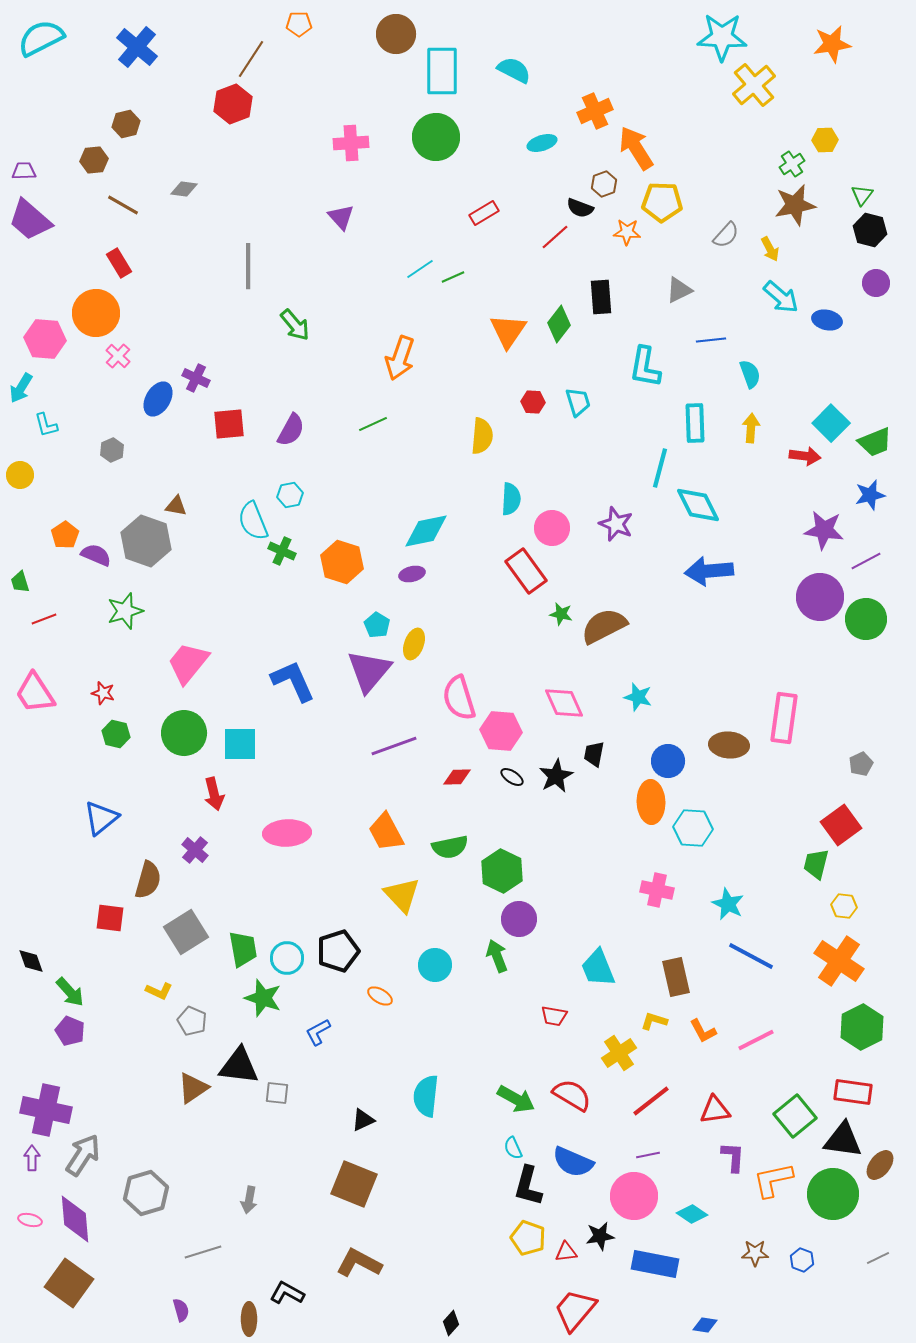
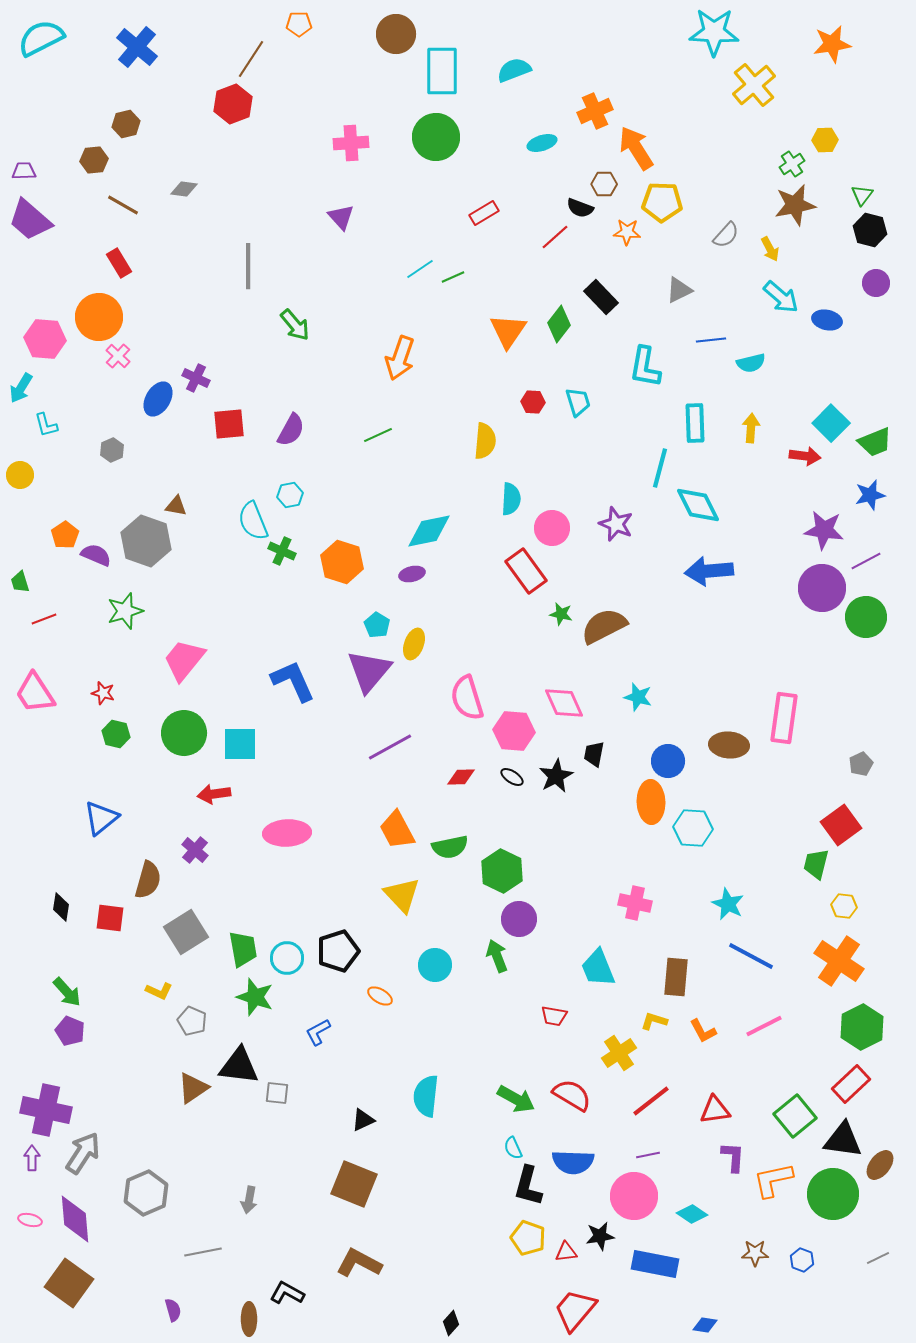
cyan star at (722, 37): moved 8 px left, 5 px up
cyan semicircle at (514, 70): rotated 48 degrees counterclockwise
brown hexagon at (604, 184): rotated 20 degrees clockwise
black rectangle at (601, 297): rotated 40 degrees counterclockwise
orange circle at (96, 313): moved 3 px right, 4 px down
cyan semicircle at (750, 374): moved 1 px right, 11 px up; rotated 96 degrees clockwise
green line at (373, 424): moved 5 px right, 11 px down
yellow semicircle at (482, 436): moved 3 px right, 5 px down
cyan diamond at (426, 531): moved 3 px right
purple circle at (820, 597): moved 2 px right, 9 px up
green circle at (866, 619): moved 2 px up
pink trapezoid at (188, 663): moved 4 px left, 3 px up
pink semicircle at (459, 698): moved 8 px right
pink hexagon at (501, 731): moved 13 px right
purple line at (394, 746): moved 4 px left, 1 px down; rotated 9 degrees counterclockwise
red diamond at (457, 777): moved 4 px right
red arrow at (214, 794): rotated 96 degrees clockwise
orange trapezoid at (386, 832): moved 11 px right, 2 px up
pink cross at (657, 890): moved 22 px left, 13 px down
black diamond at (31, 961): moved 30 px right, 54 px up; rotated 28 degrees clockwise
brown rectangle at (676, 977): rotated 18 degrees clockwise
green arrow at (70, 992): moved 3 px left
green star at (263, 998): moved 8 px left, 1 px up
pink line at (756, 1040): moved 8 px right, 14 px up
red rectangle at (853, 1092): moved 2 px left, 8 px up; rotated 51 degrees counterclockwise
gray arrow at (83, 1155): moved 2 px up
blue semicircle at (573, 1162): rotated 21 degrees counterclockwise
gray hexagon at (146, 1193): rotated 6 degrees counterclockwise
gray line at (203, 1252): rotated 6 degrees clockwise
purple semicircle at (181, 1310): moved 8 px left
